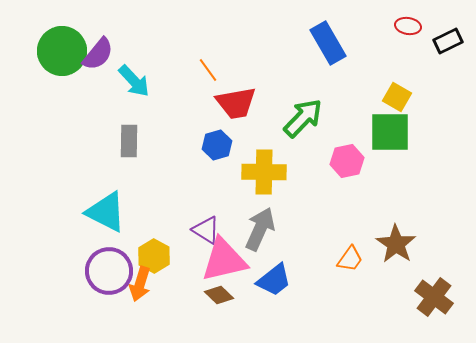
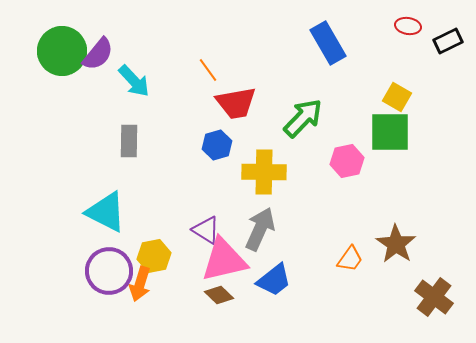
yellow hexagon: rotated 20 degrees clockwise
